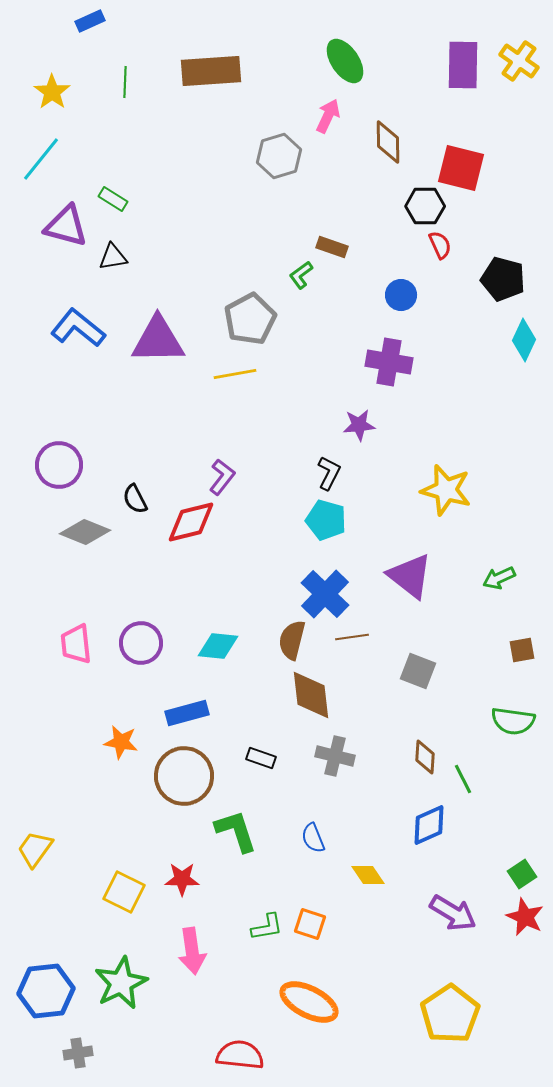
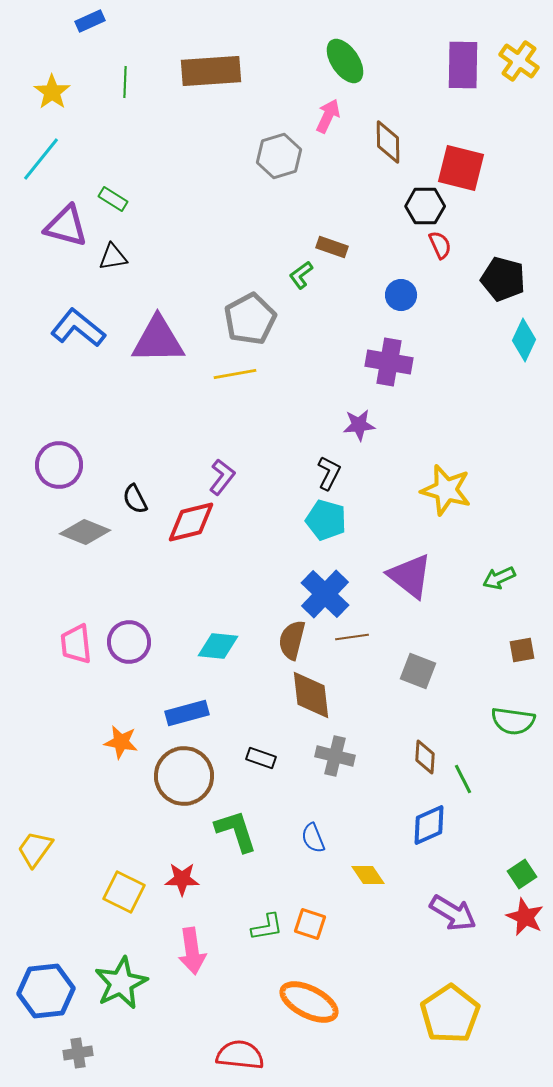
purple circle at (141, 643): moved 12 px left, 1 px up
